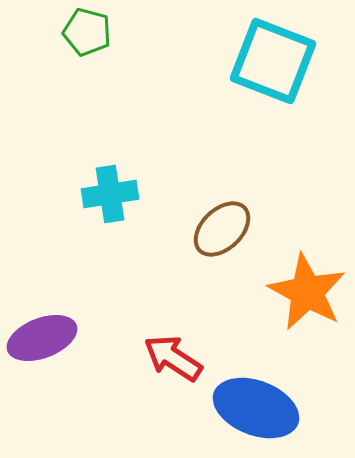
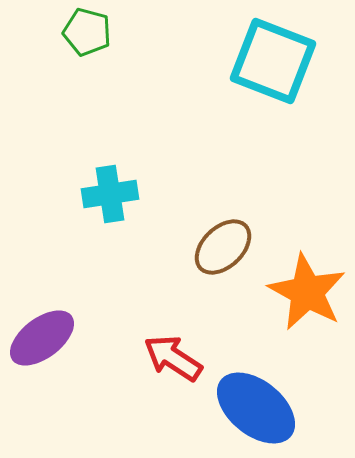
brown ellipse: moved 1 px right, 18 px down
purple ellipse: rotated 16 degrees counterclockwise
blue ellipse: rotated 18 degrees clockwise
